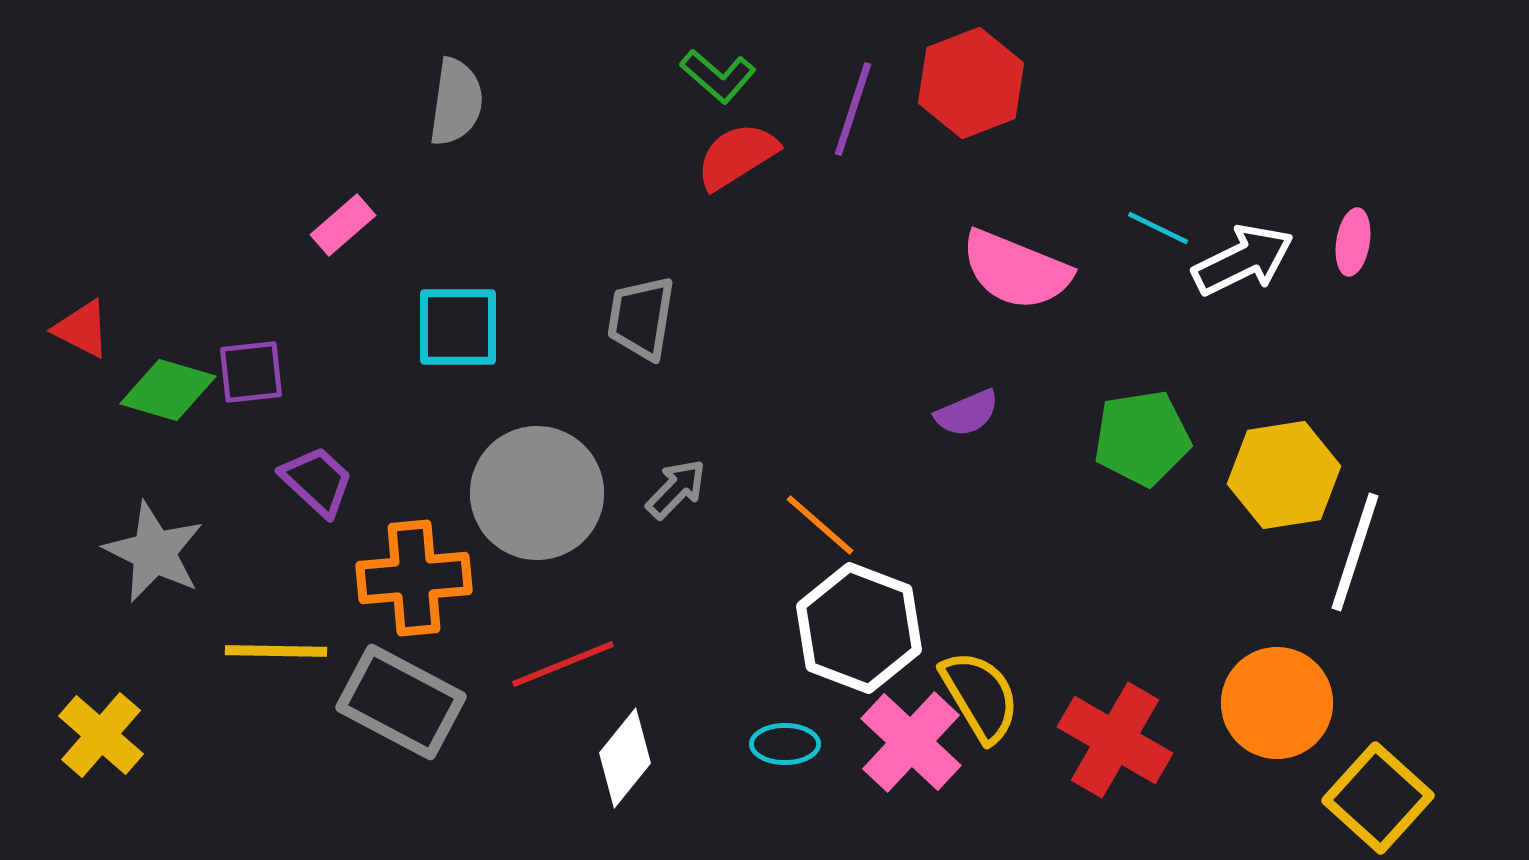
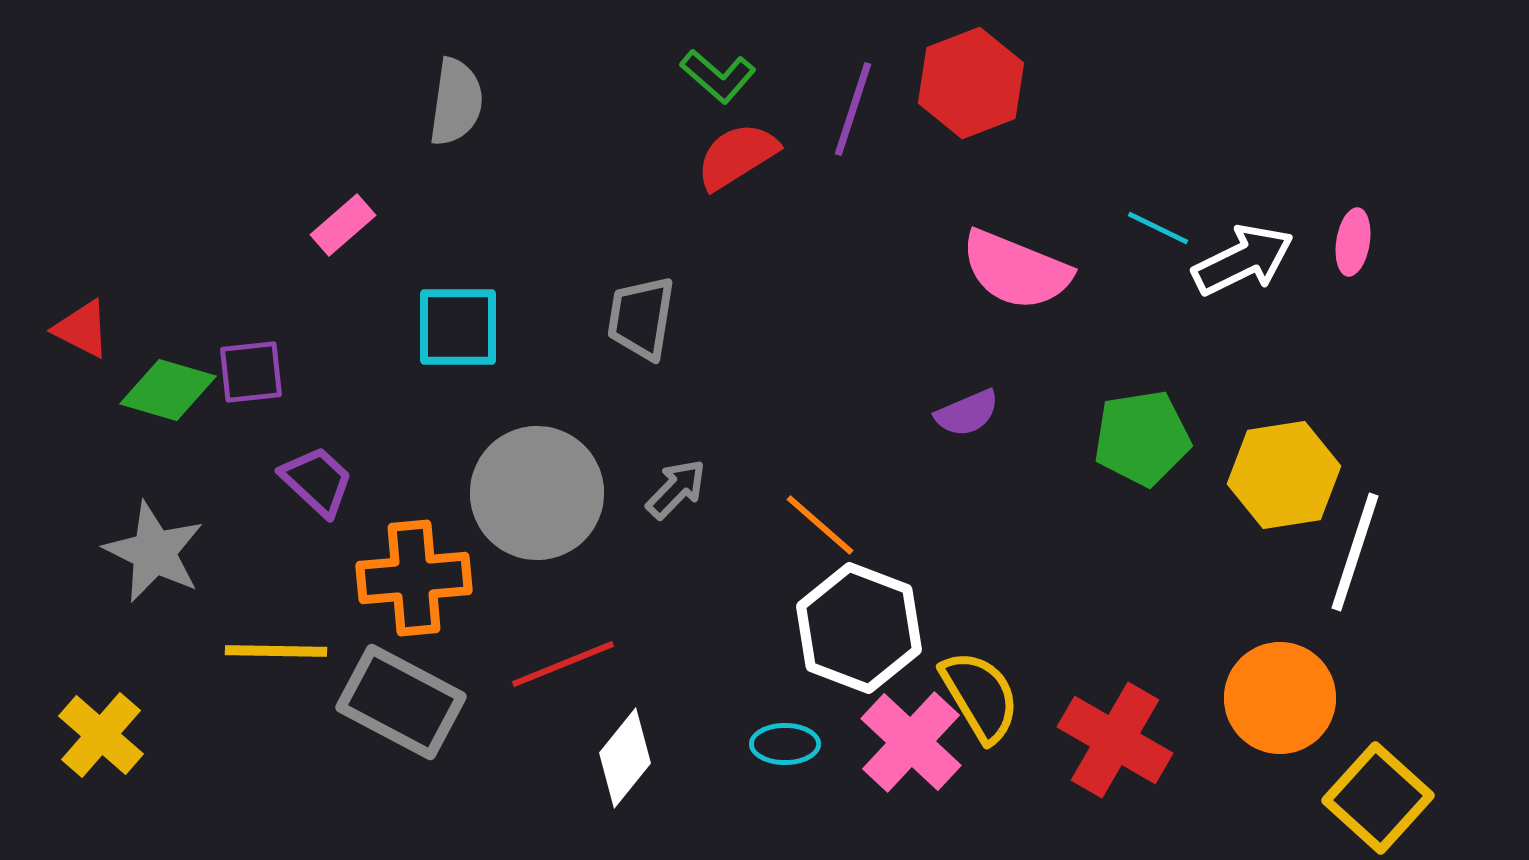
orange circle: moved 3 px right, 5 px up
